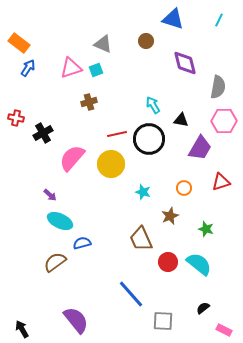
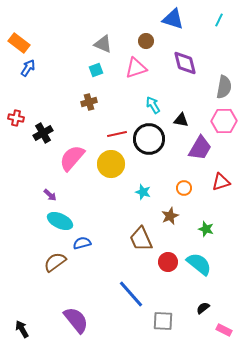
pink triangle: moved 65 px right
gray semicircle: moved 6 px right
